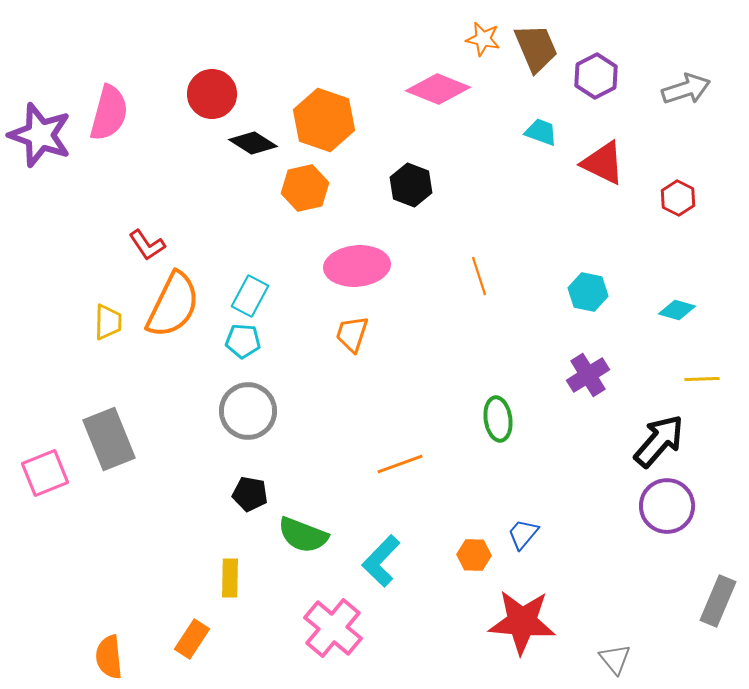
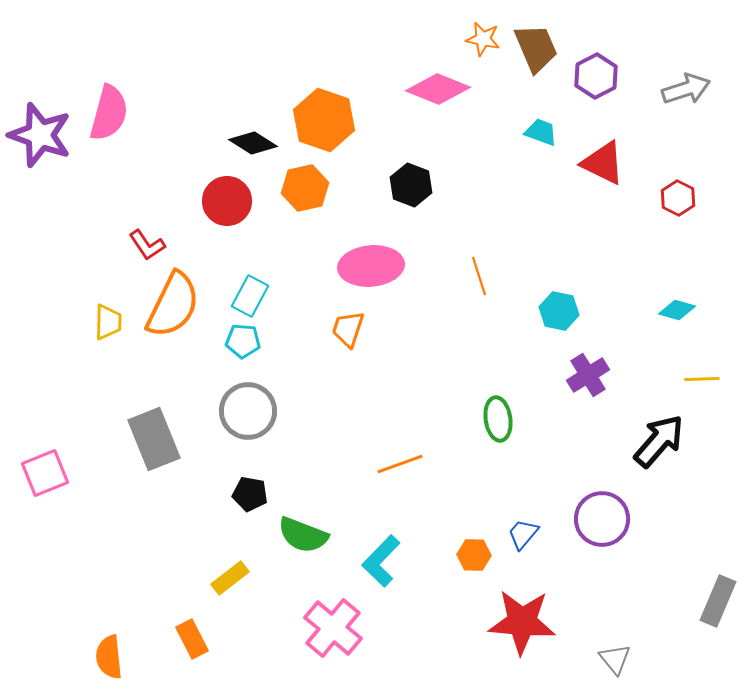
red circle at (212, 94): moved 15 px right, 107 px down
pink ellipse at (357, 266): moved 14 px right
cyan hexagon at (588, 292): moved 29 px left, 19 px down
orange trapezoid at (352, 334): moved 4 px left, 5 px up
gray rectangle at (109, 439): moved 45 px right
purple circle at (667, 506): moved 65 px left, 13 px down
yellow rectangle at (230, 578): rotated 51 degrees clockwise
orange rectangle at (192, 639): rotated 60 degrees counterclockwise
